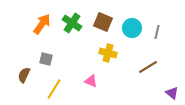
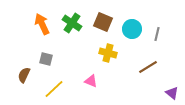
orange arrow: rotated 60 degrees counterclockwise
cyan circle: moved 1 px down
gray line: moved 2 px down
yellow line: rotated 15 degrees clockwise
